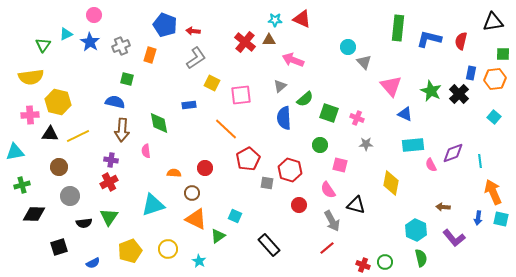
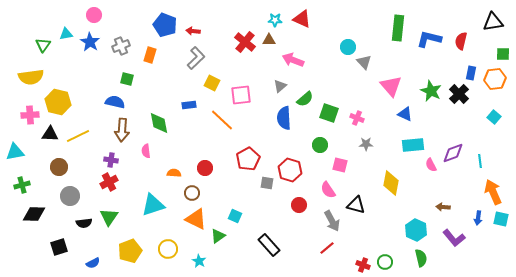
cyan triangle at (66, 34): rotated 16 degrees clockwise
gray L-shape at (196, 58): rotated 10 degrees counterclockwise
orange line at (226, 129): moved 4 px left, 9 px up
